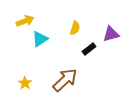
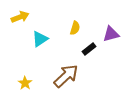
yellow arrow: moved 5 px left, 4 px up
brown arrow: moved 1 px right, 4 px up
